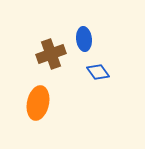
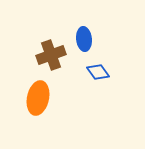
brown cross: moved 1 px down
orange ellipse: moved 5 px up
